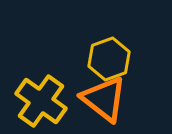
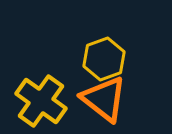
yellow hexagon: moved 5 px left
